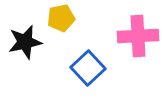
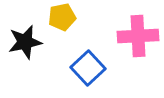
yellow pentagon: moved 1 px right, 1 px up
